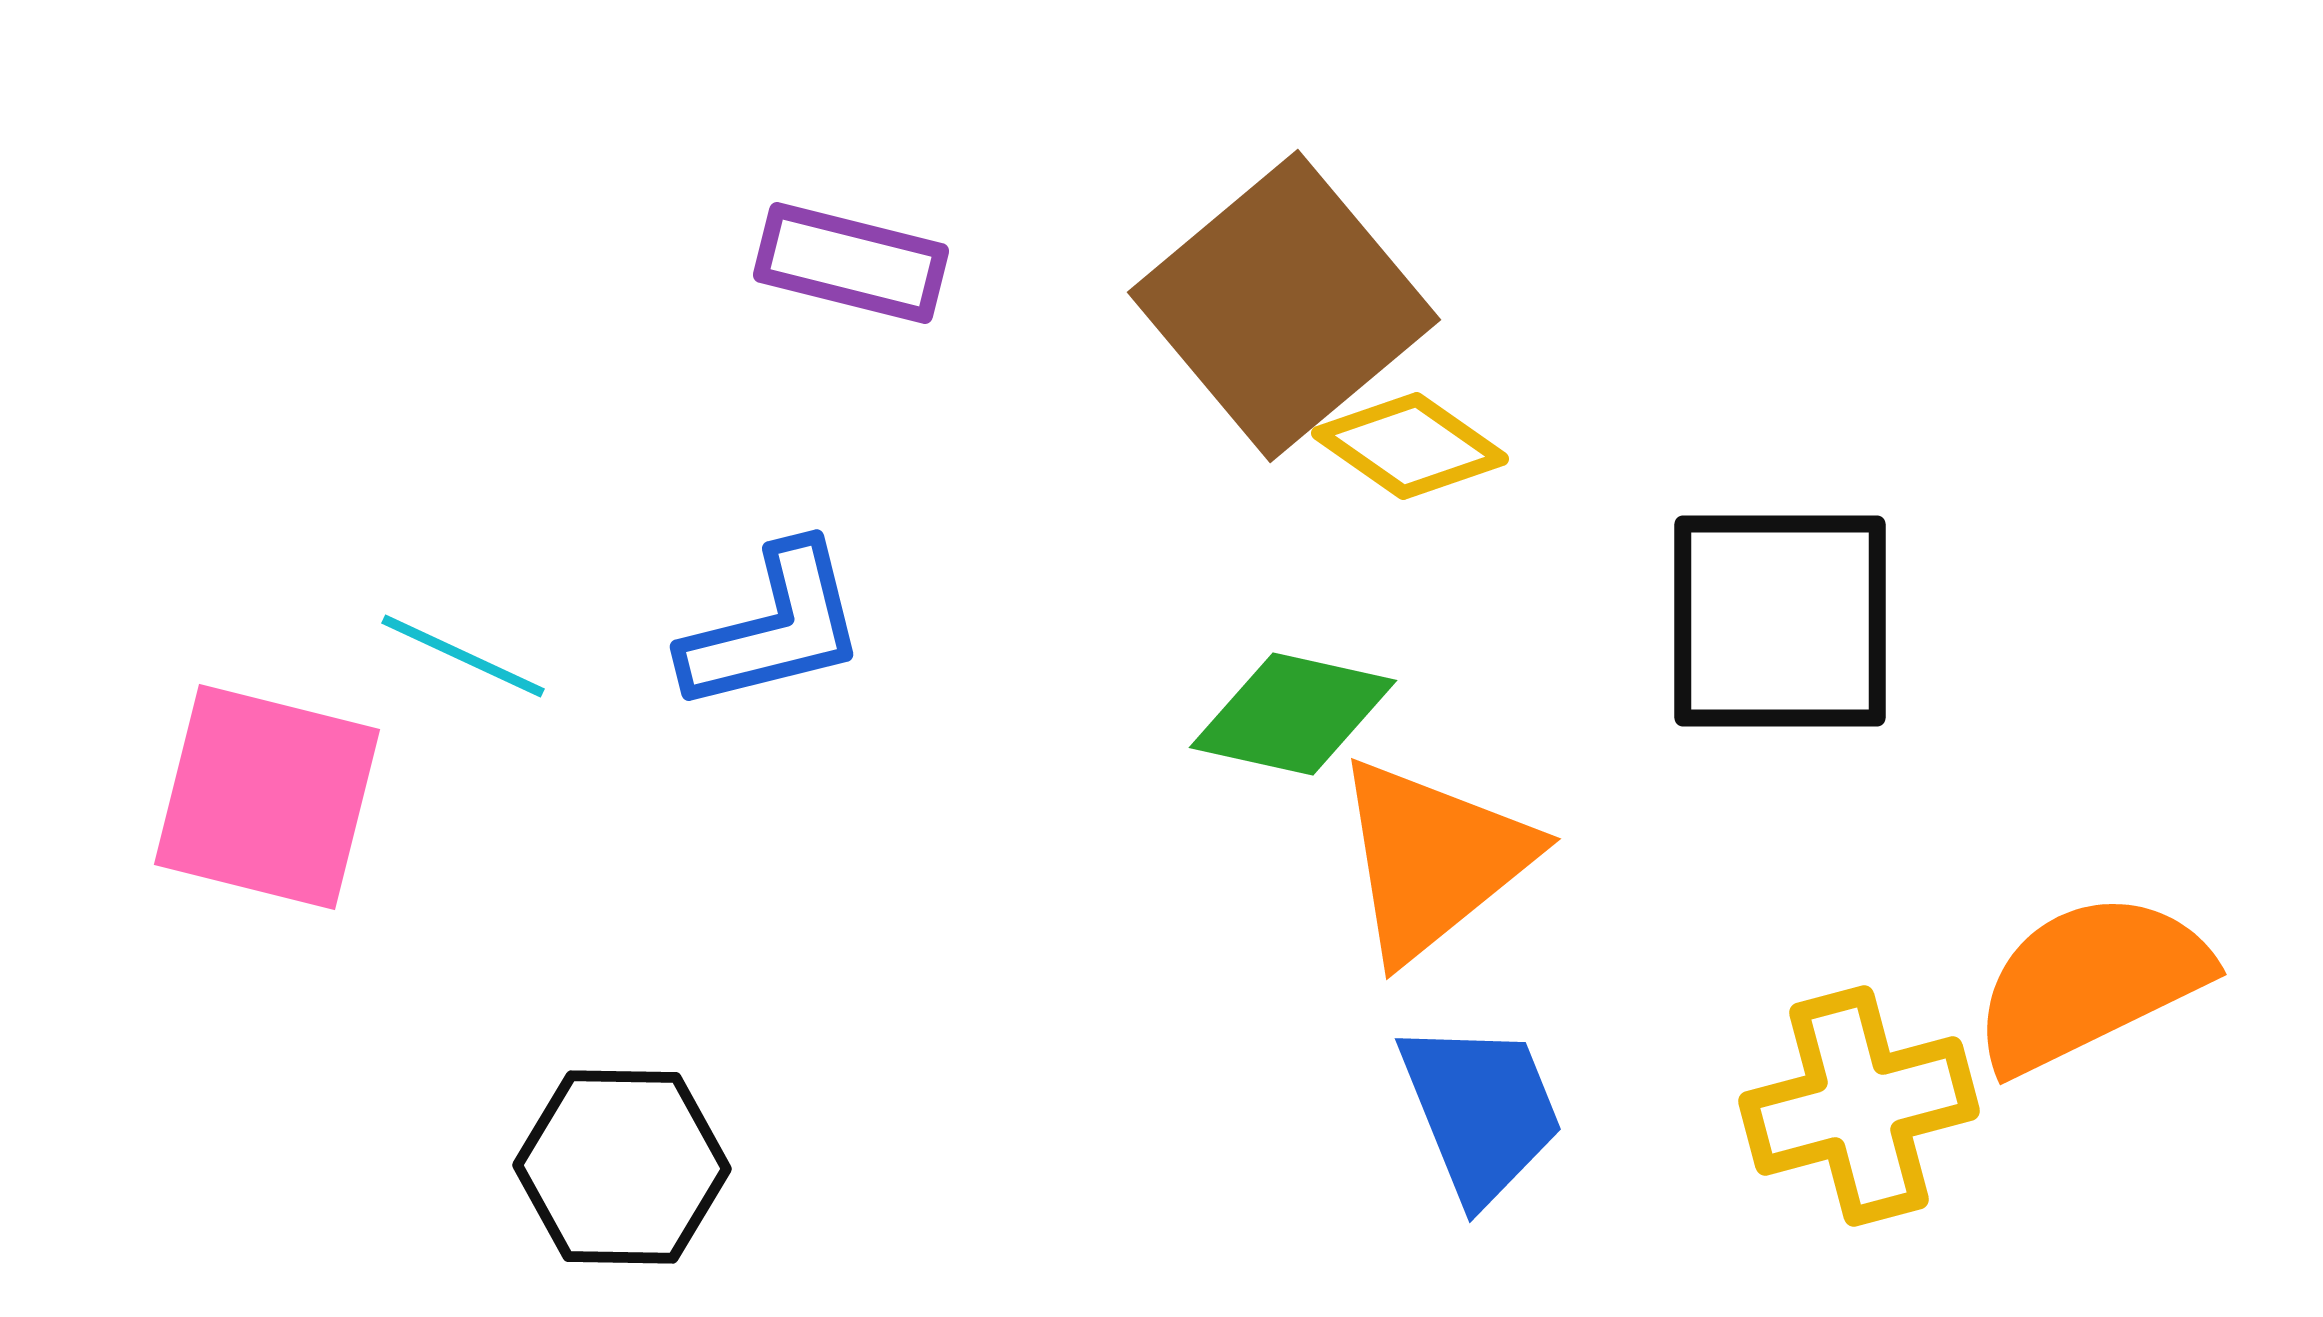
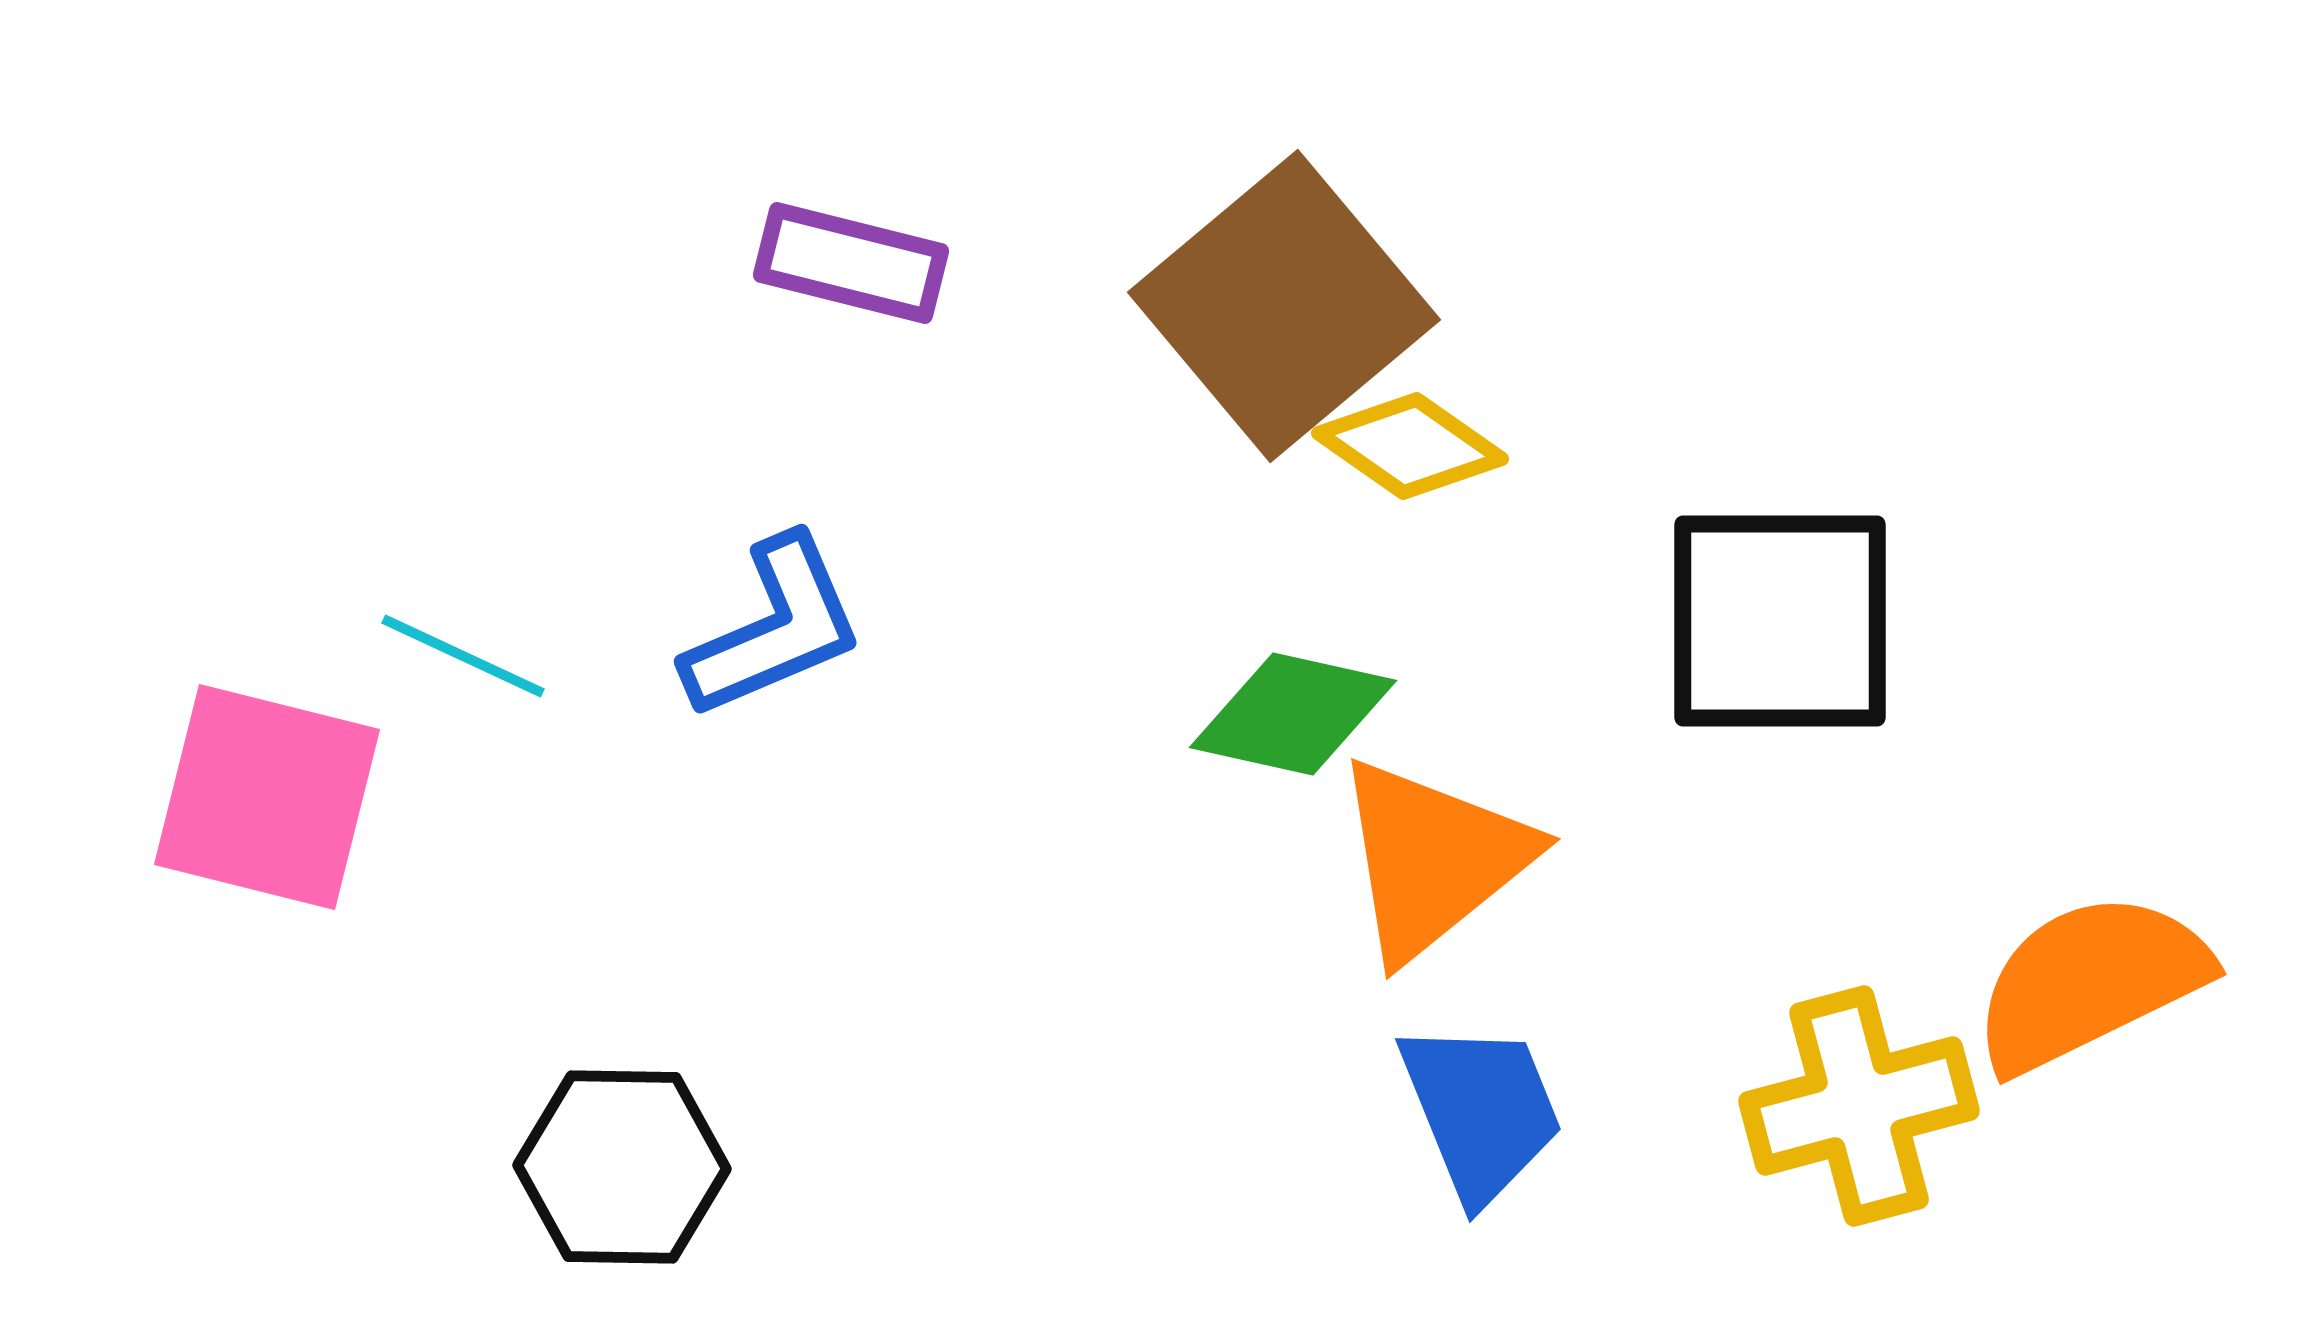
blue L-shape: rotated 9 degrees counterclockwise
